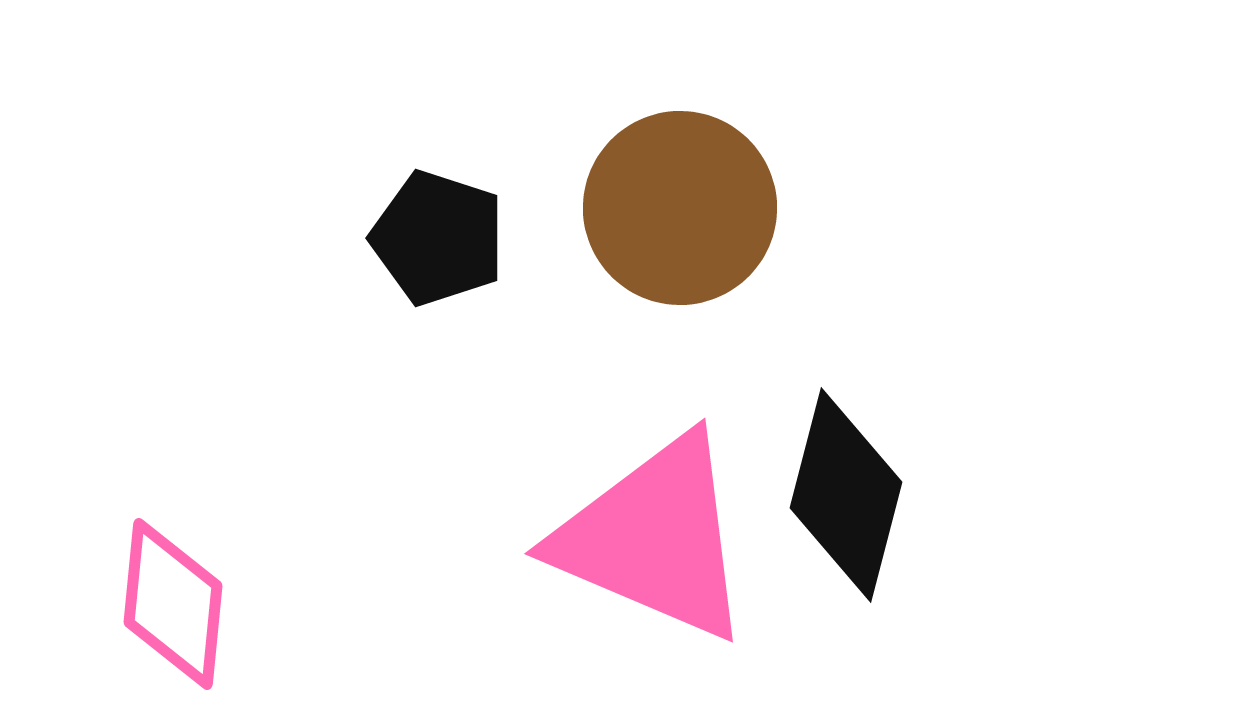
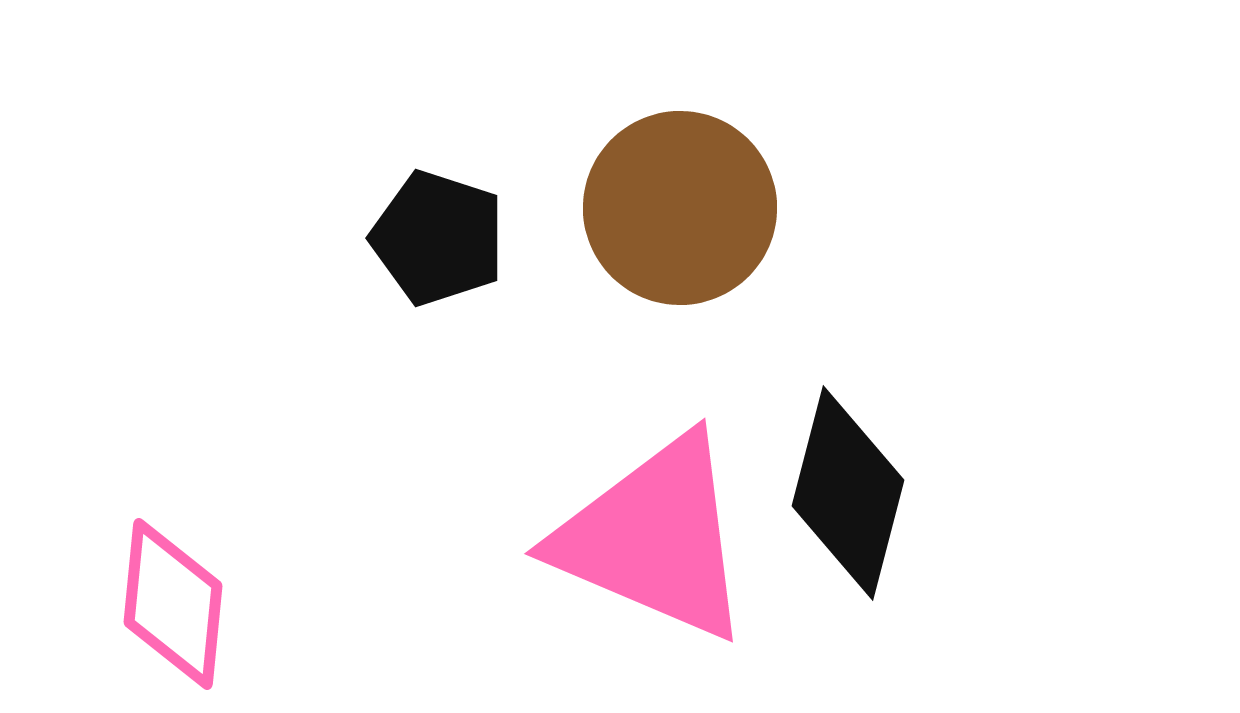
black diamond: moved 2 px right, 2 px up
